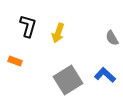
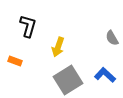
yellow arrow: moved 14 px down
